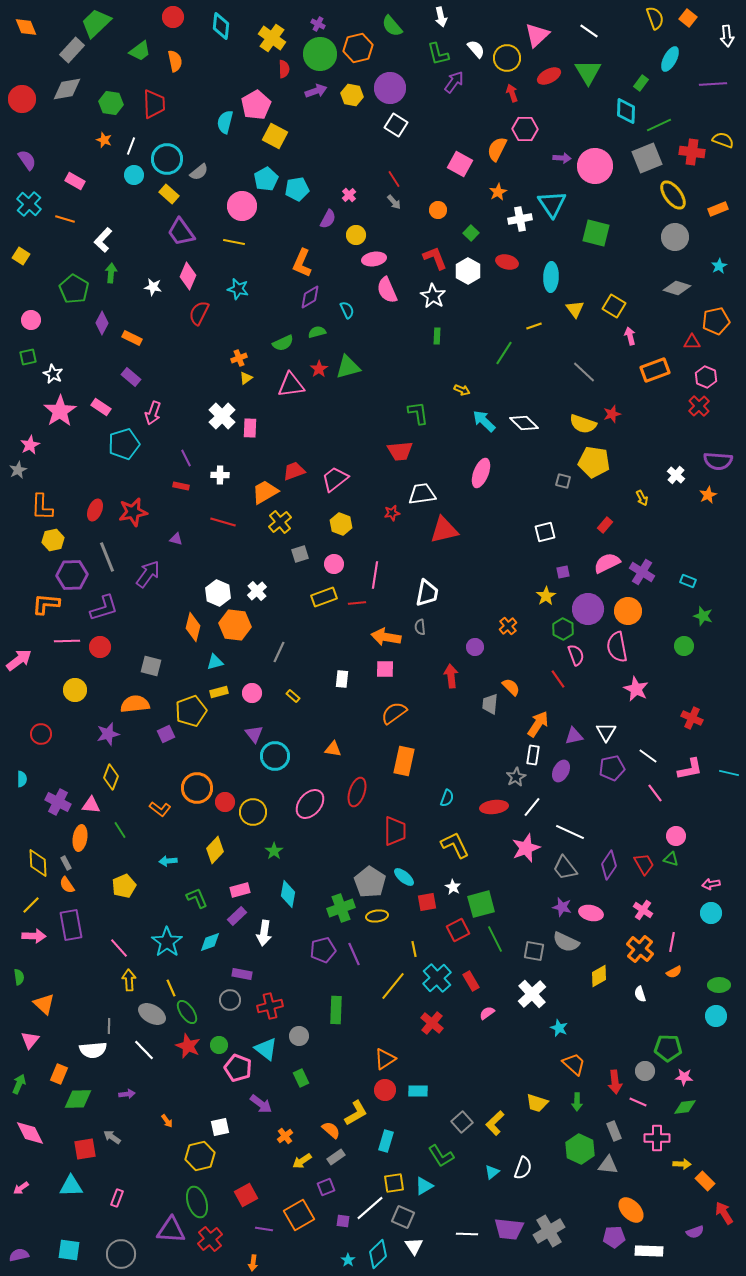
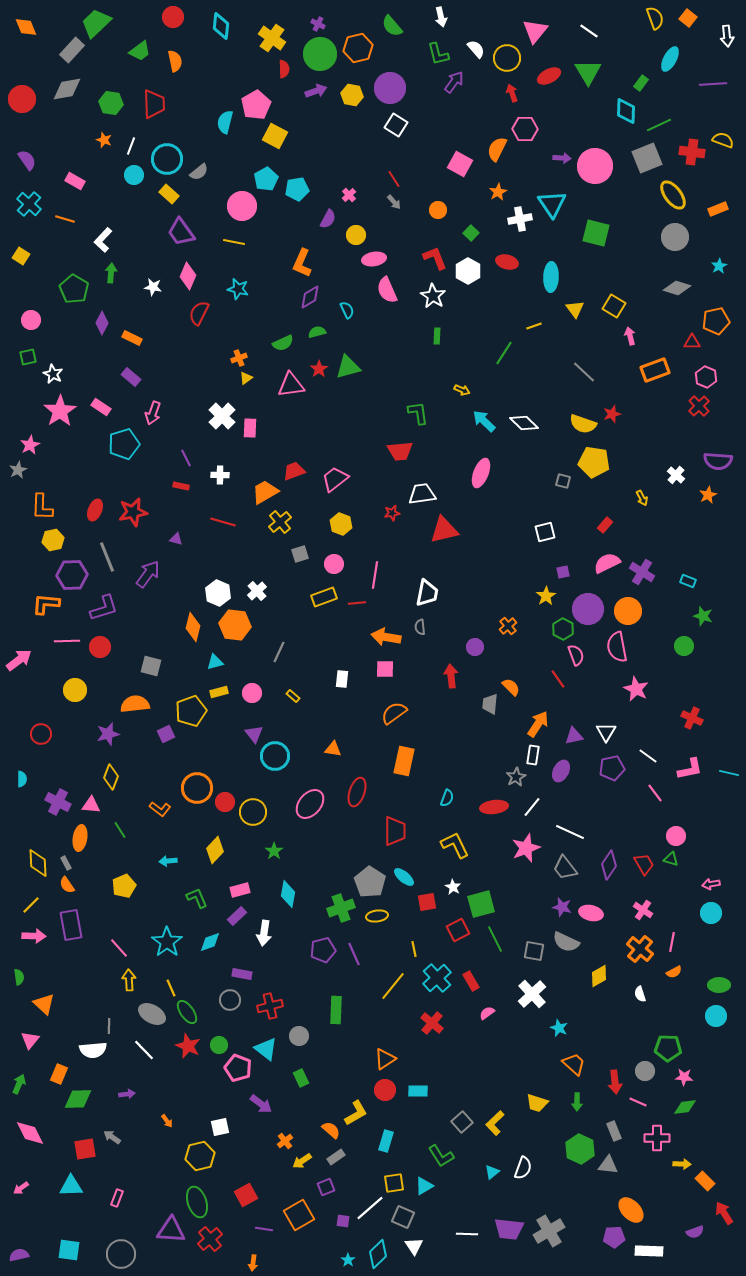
pink triangle at (537, 35): moved 2 px left, 4 px up; rotated 8 degrees counterclockwise
orange cross at (285, 1136): moved 5 px down
